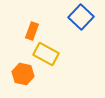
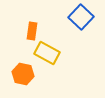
orange rectangle: rotated 12 degrees counterclockwise
yellow rectangle: moved 1 px right, 1 px up
